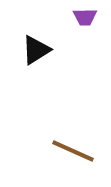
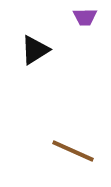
black triangle: moved 1 px left
